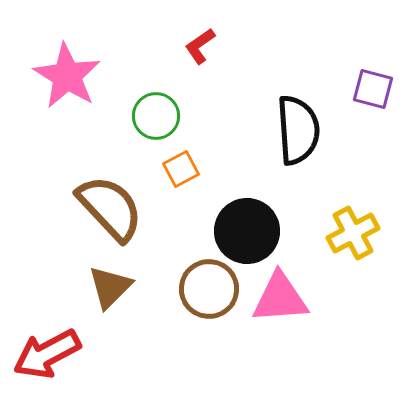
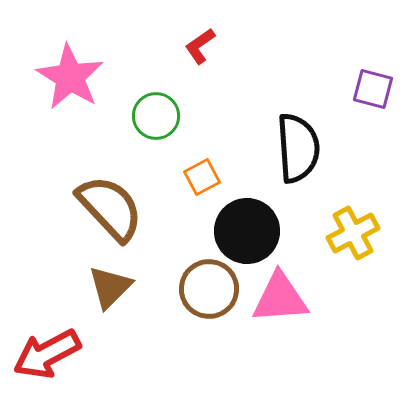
pink star: moved 3 px right, 1 px down
black semicircle: moved 18 px down
orange square: moved 21 px right, 8 px down
